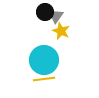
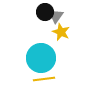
yellow star: moved 1 px down
cyan circle: moved 3 px left, 2 px up
